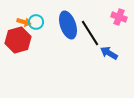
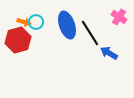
pink cross: rotated 14 degrees clockwise
blue ellipse: moved 1 px left
